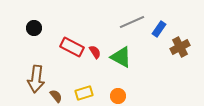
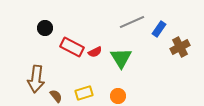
black circle: moved 11 px right
red semicircle: rotated 96 degrees clockwise
green triangle: moved 1 px down; rotated 30 degrees clockwise
